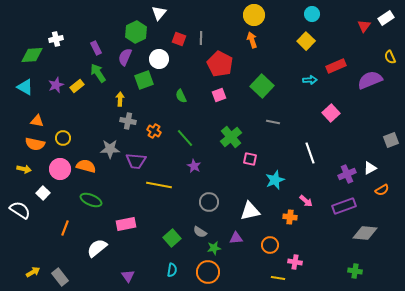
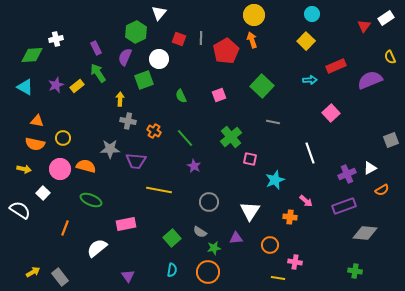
red pentagon at (220, 64): moved 6 px right, 13 px up; rotated 15 degrees clockwise
yellow line at (159, 185): moved 5 px down
white triangle at (250, 211): rotated 45 degrees counterclockwise
